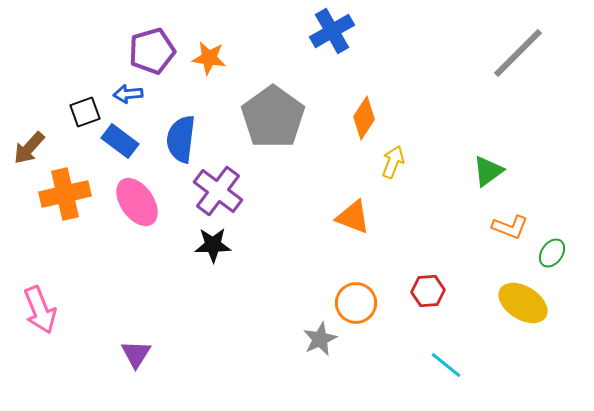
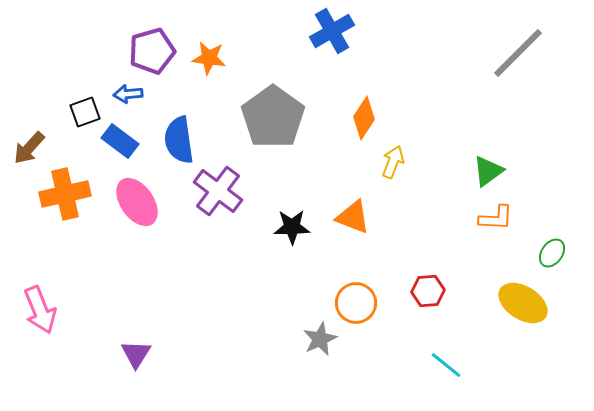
blue semicircle: moved 2 px left, 1 px down; rotated 15 degrees counterclockwise
orange L-shape: moved 14 px left, 9 px up; rotated 18 degrees counterclockwise
black star: moved 79 px right, 18 px up
